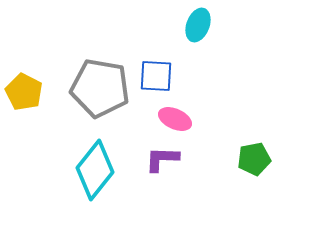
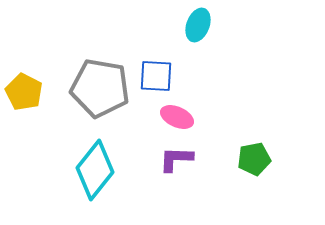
pink ellipse: moved 2 px right, 2 px up
purple L-shape: moved 14 px right
